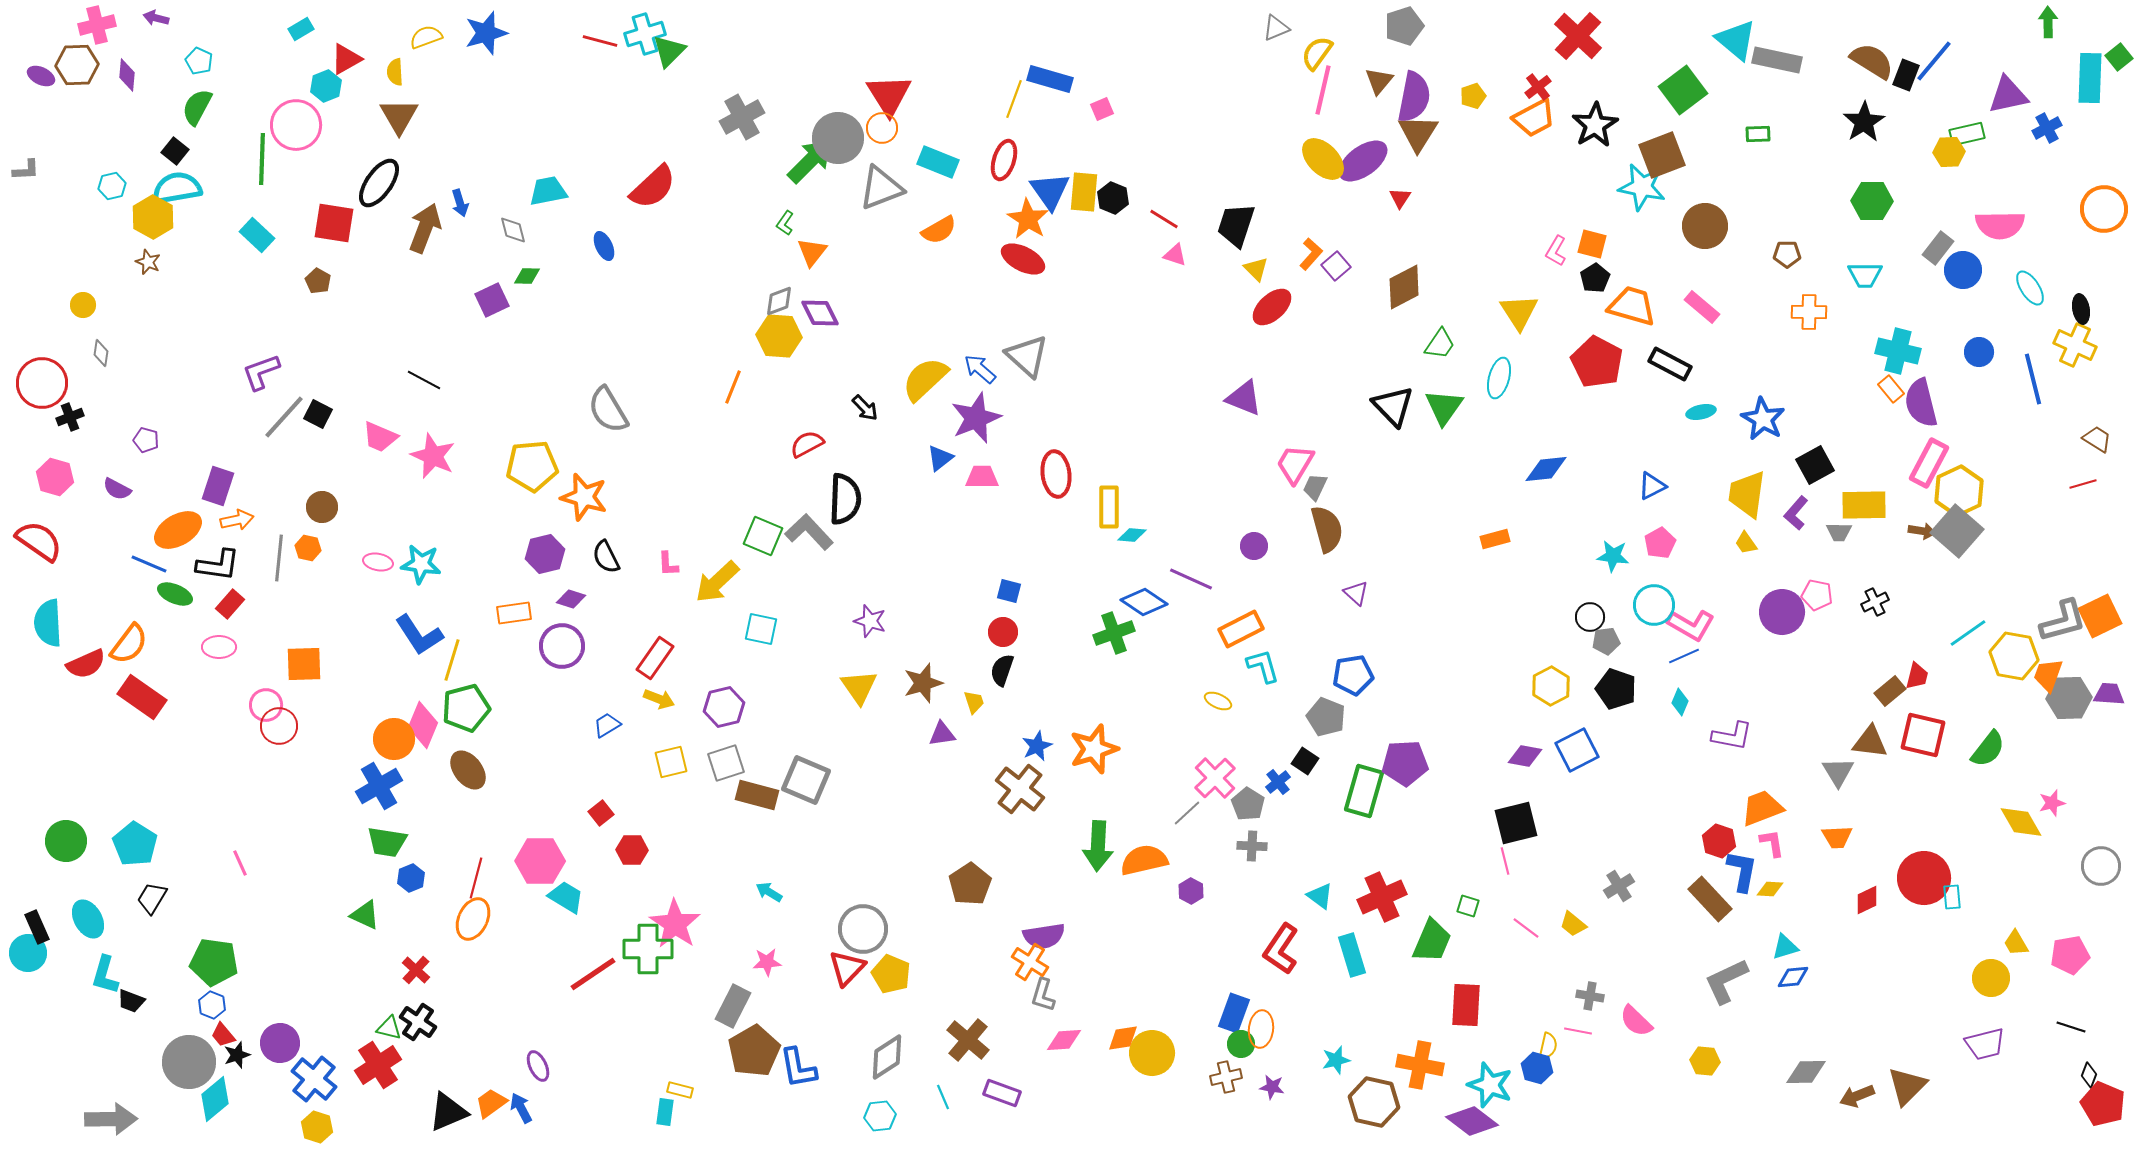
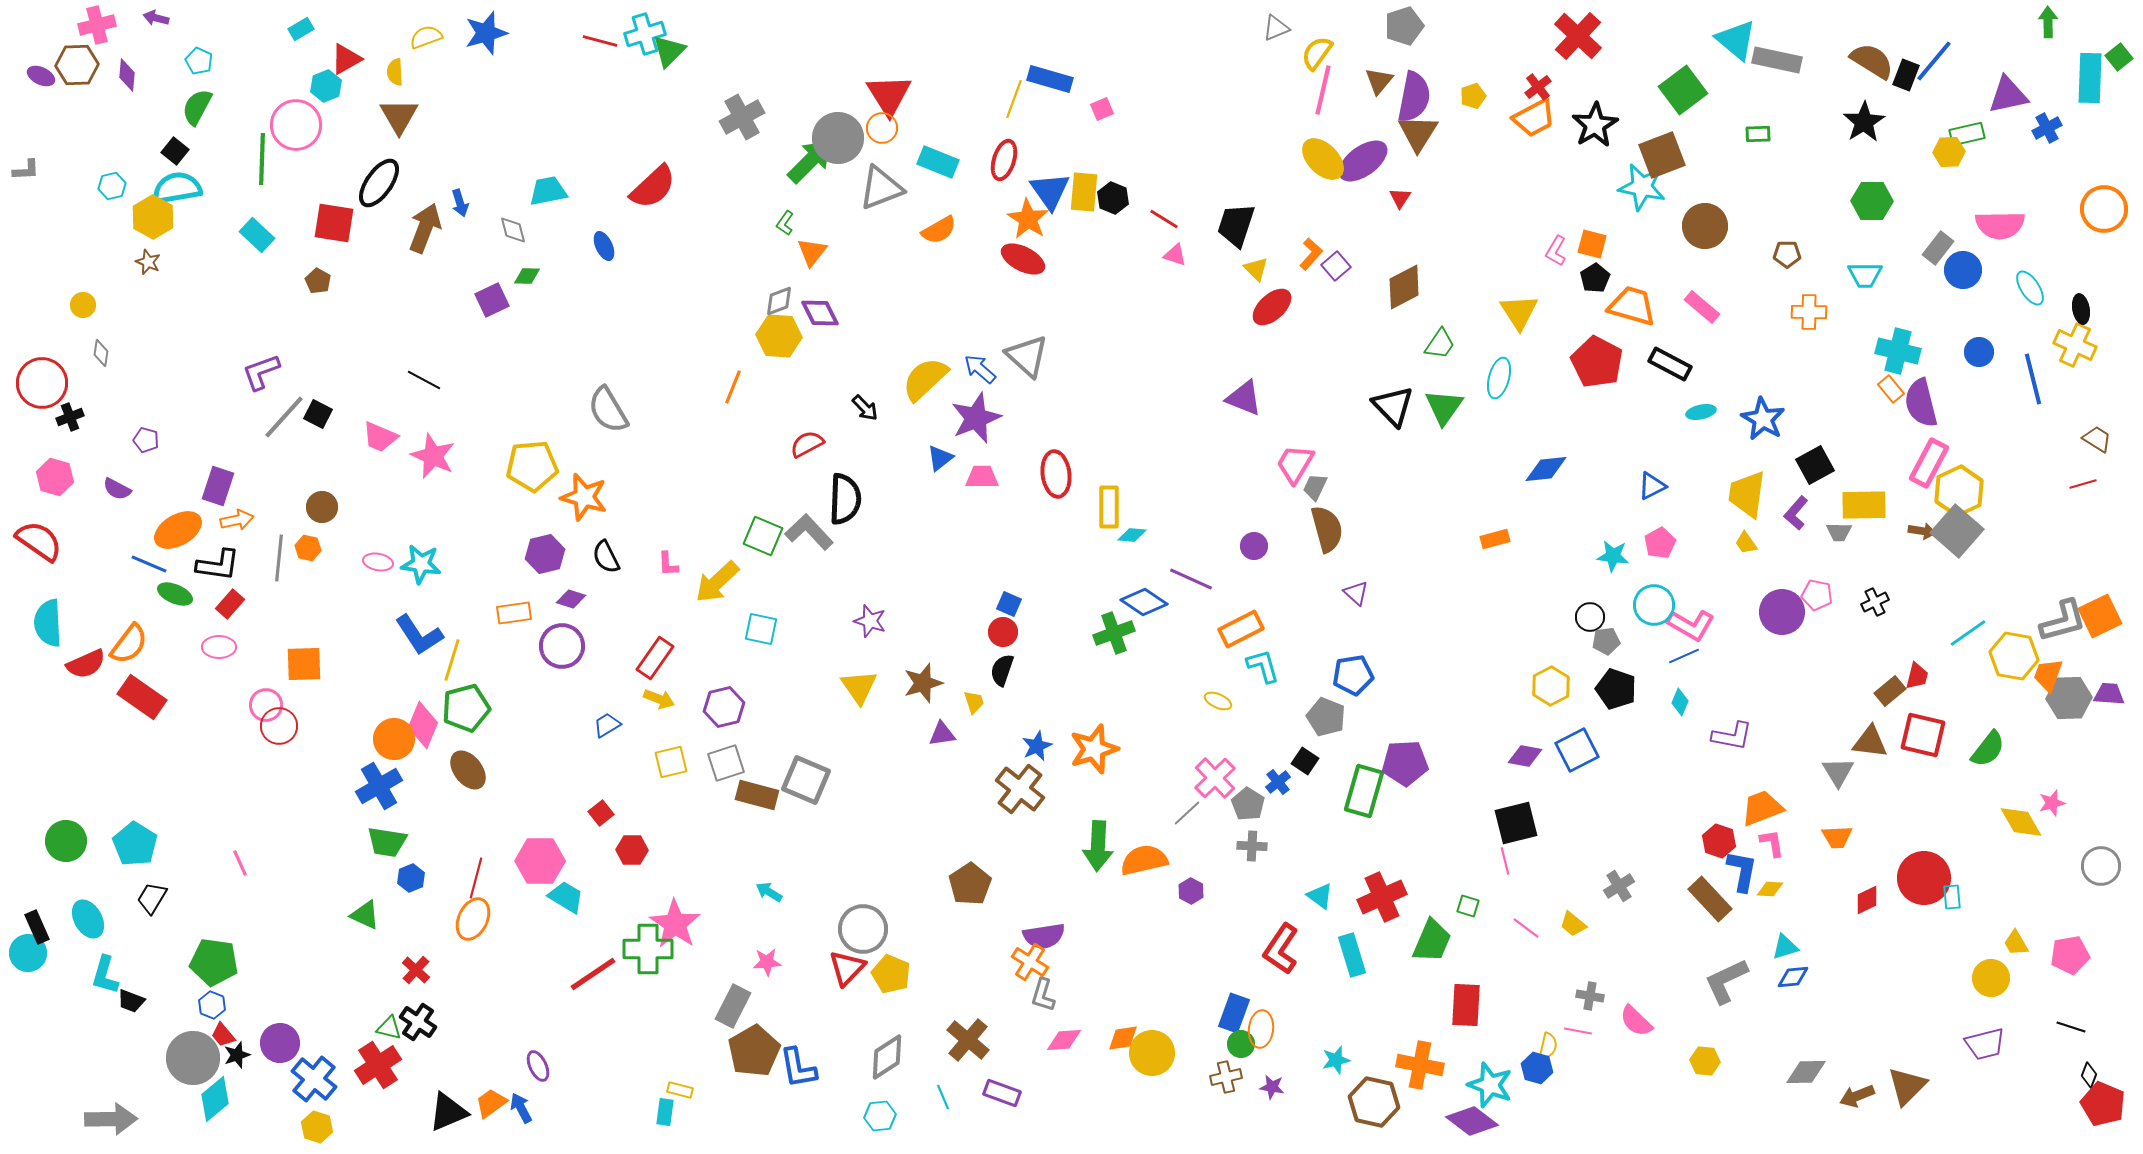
blue square at (1009, 591): moved 13 px down; rotated 10 degrees clockwise
gray circle at (189, 1062): moved 4 px right, 4 px up
